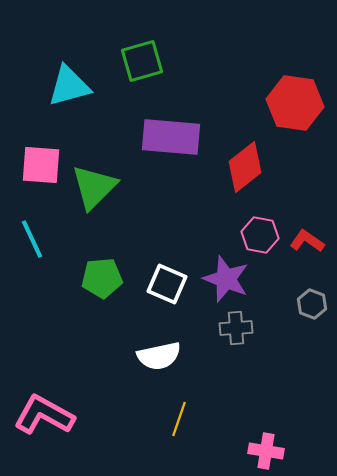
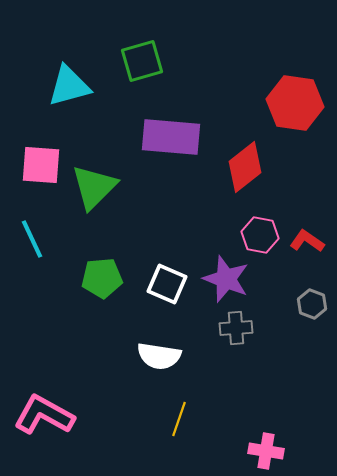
white semicircle: rotated 21 degrees clockwise
